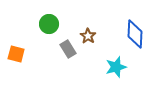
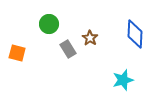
brown star: moved 2 px right, 2 px down
orange square: moved 1 px right, 1 px up
cyan star: moved 7 px right, 13 px down
